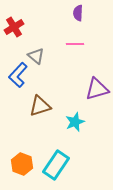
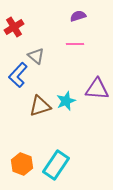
purple semicircle: moved 3 px down; rotated 70 degrees clockwise
purple triangle: rotated 20 degrees clockwise
cyan star: moved 9 px left, 21 px up
